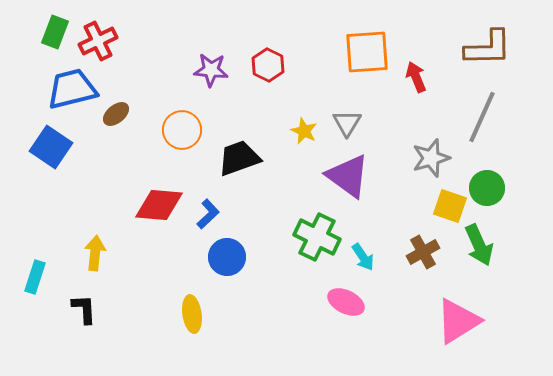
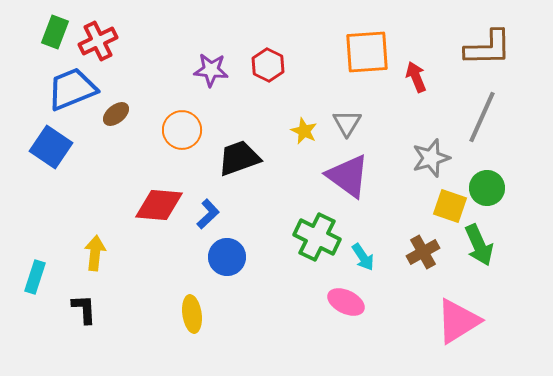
blue trapezoid: rotated 8 degrees counterclockwise
